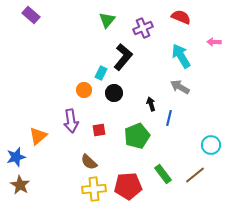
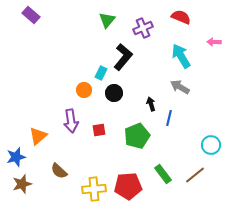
brown semicircle: moved 30 px left, 9 px down
brown star: moved 2 px right, 1 px up; rotated 24 degrees clockwise
